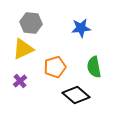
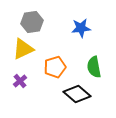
gray hexagon: moved 1 px right, 1 px up; rotated 15 degrees counterclockwise
black diamond: moved 1 px right, 1 px up
